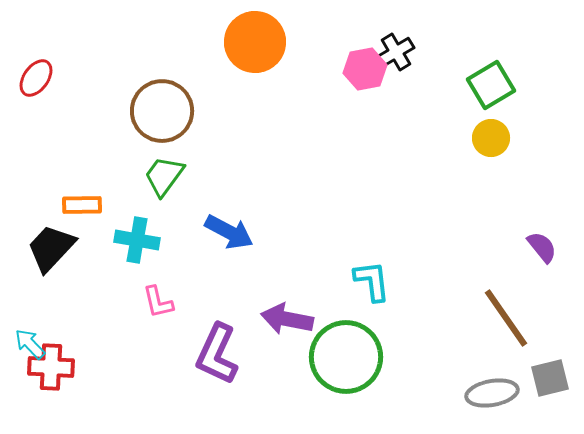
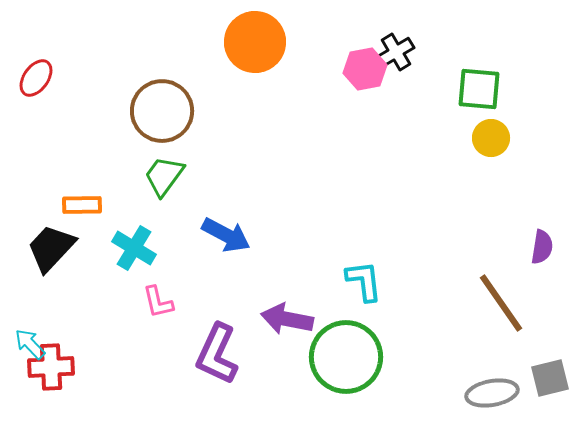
green square: moved 12 px left, 4 px down; rotated 36 degrees clockwise
blue arrow: moved 3 px left, 3 px down
cyan cross: moved 3 px left, 8 px down; rotated 21 degrees clockwise
purple semicircle: rotated 48 degrees clockwise
cyan L-shape: moved 8 px left
brown line: moved 5 px left, 15 px up
red cross: rotated 6 degrees counterclockwise
